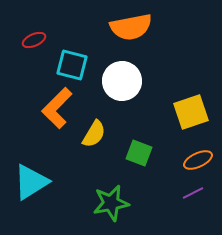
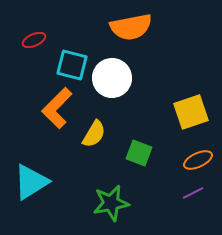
white circle: moved 10 px left, 3 px up
